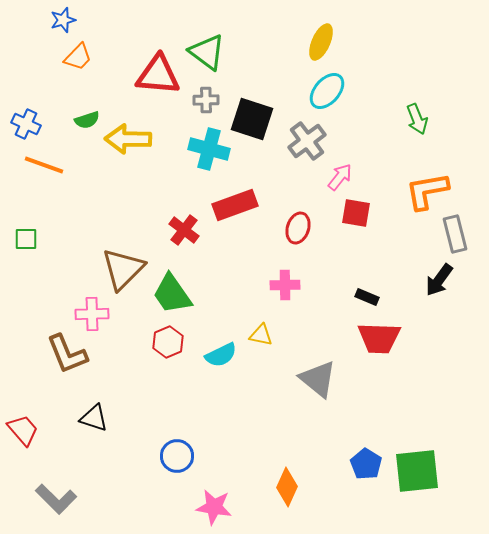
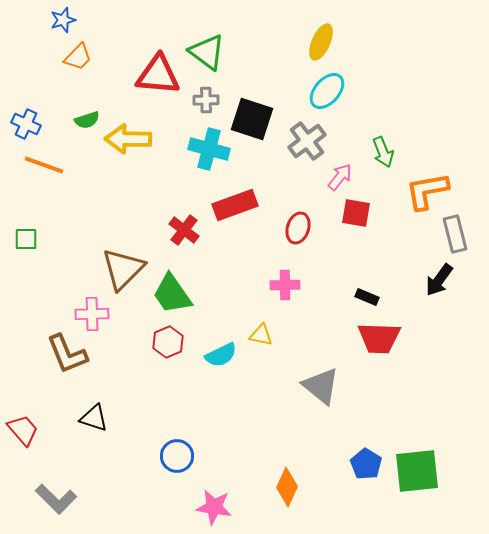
green arrow at (417, 119): moved 34 px left, 33 px down
gray triangle at (318, 379): moved 3 px right, 7 px down
